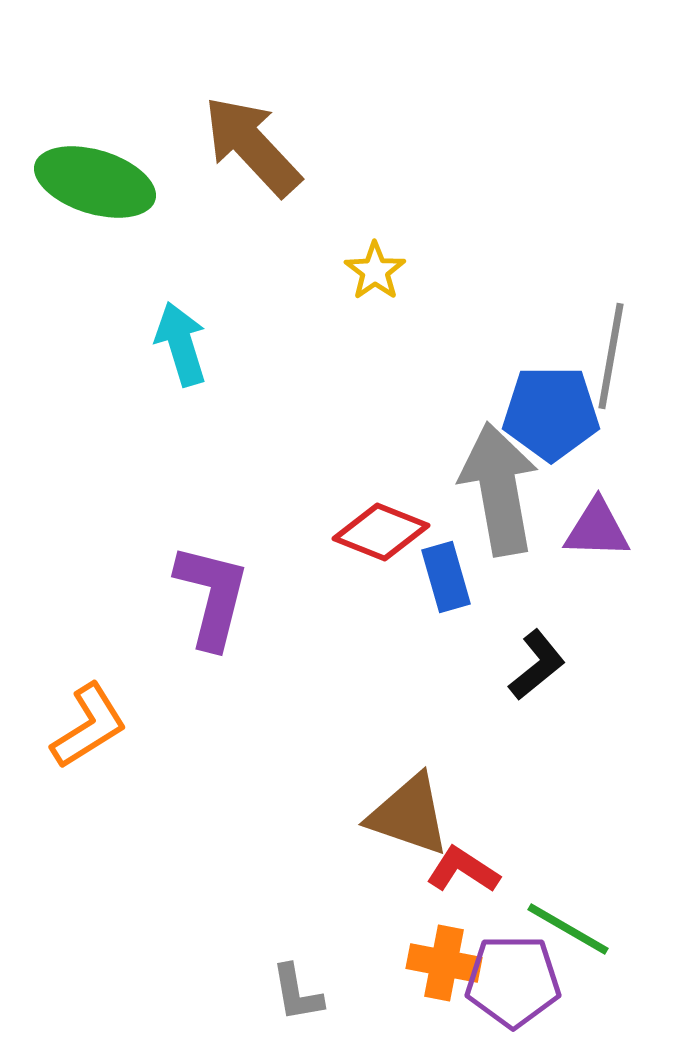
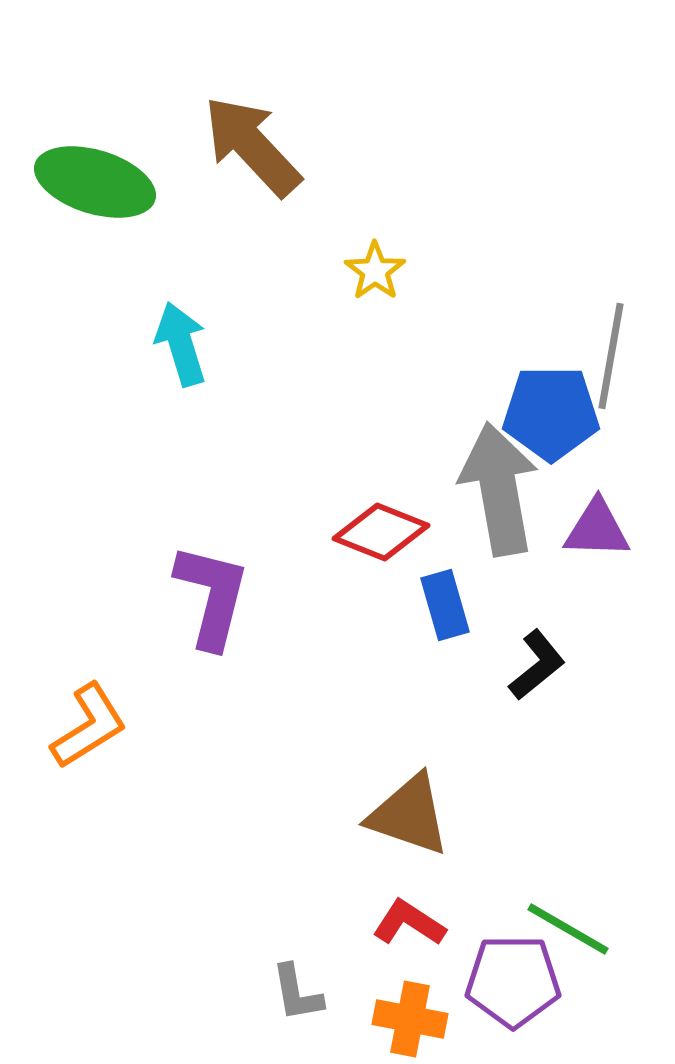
blue rectangle: moved 1 px left, 28 px down
red L-shape: moved 54 px left, 53 px down
orange cross: moved 34 px left, 56 px down
